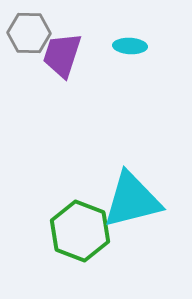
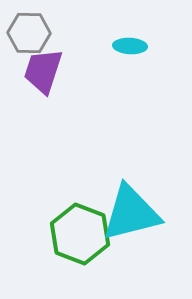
purple trapezoid: moved 19 px left, 16 px down
cyan triangle: moved 1 px left, 13 px down
green hexagon: moved 3 px down
